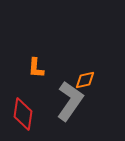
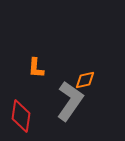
red diamond: moved 2 px left, 2 px down
